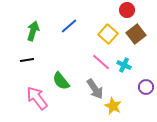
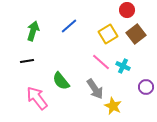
yellow square: rotated 18 degrees clockwise
black line: moved 1 px down
cyan cross: moved 1 px left, 1 px down
